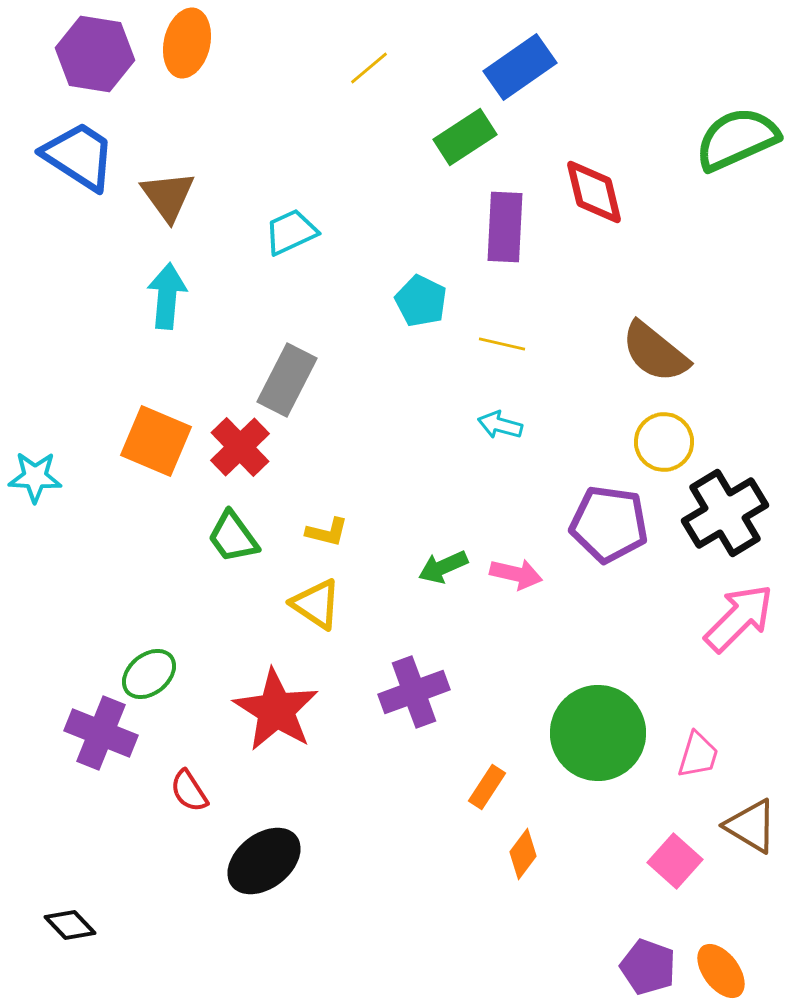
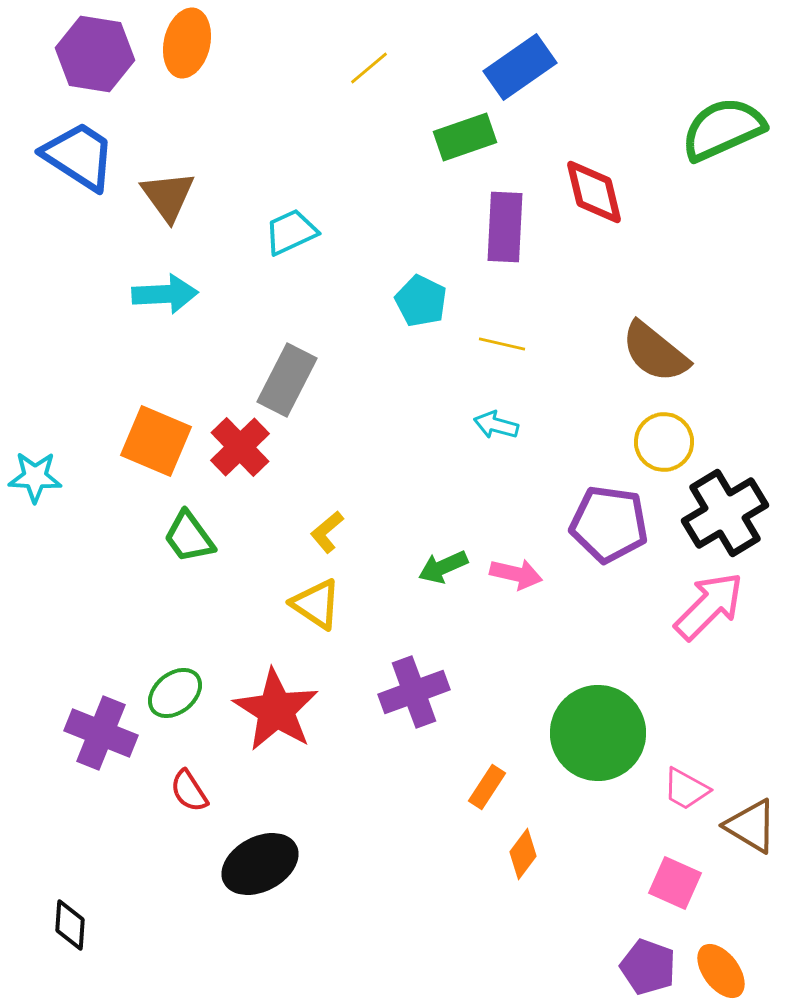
green rectangle at (465, 137): rotated 14 degrees clockwise
green semicircle at (737, 139): moved 14 px left, 10 px up
cyan arrow at (167, 296): moved 2 px left, 2 px up; rotated 82 degrees clockwise
cyan arrow at (500, 425): moved 4 px left
yellow L-shape at (327, 532): rotated 126 degrees clockwise
green trapezoid at (233, 537): moved 44 px left
pink arrow at (739, 618): moved 30 px left, 12 px up
green ellipse at (149, 674): moved 26 px right, 19 px down
pink trapezoid at (698, 755): moved 12 px left, 34 px down; rotated 102 degrees clockwise
black ellipse at (264, 861): moved 4 px left, 3 px down; rotated 10 degrees clockwise
pink square at (675, 861): moved 22 px down; rotated 18 degrees counterclockwise
black diamond at (70, 925): rotated 48 degrees clockwise
